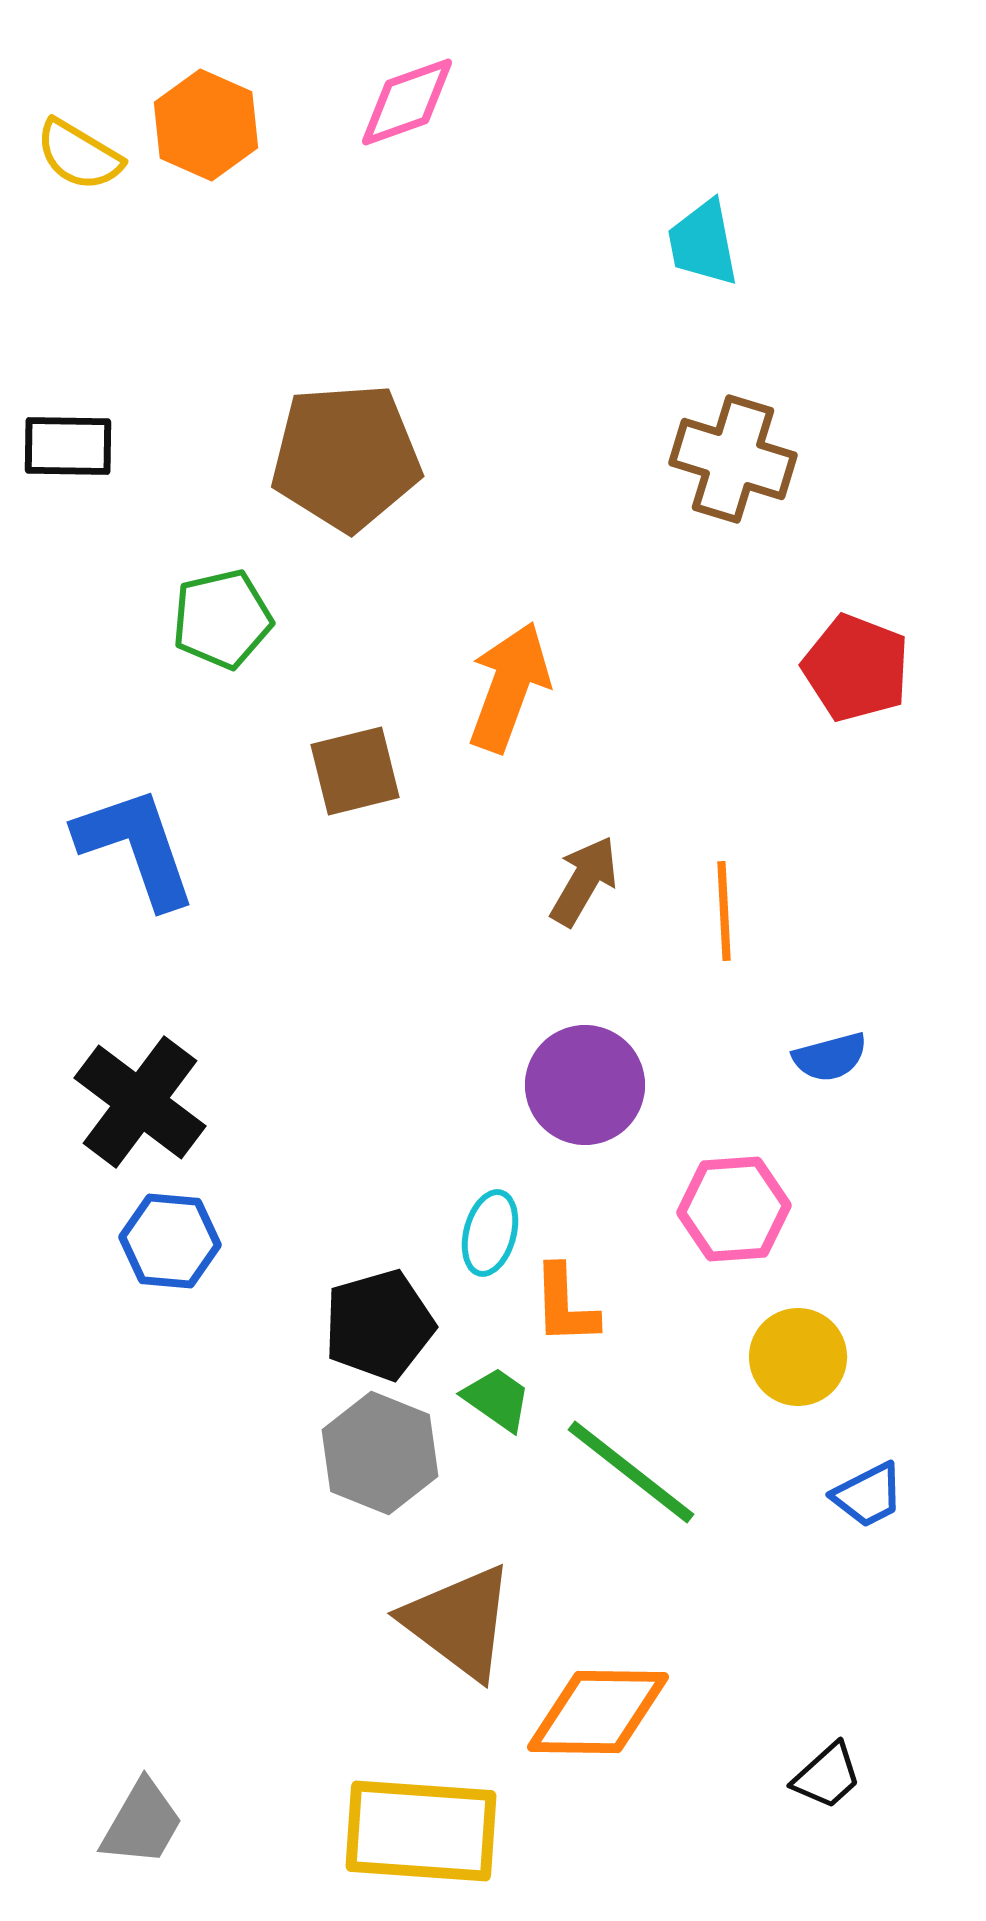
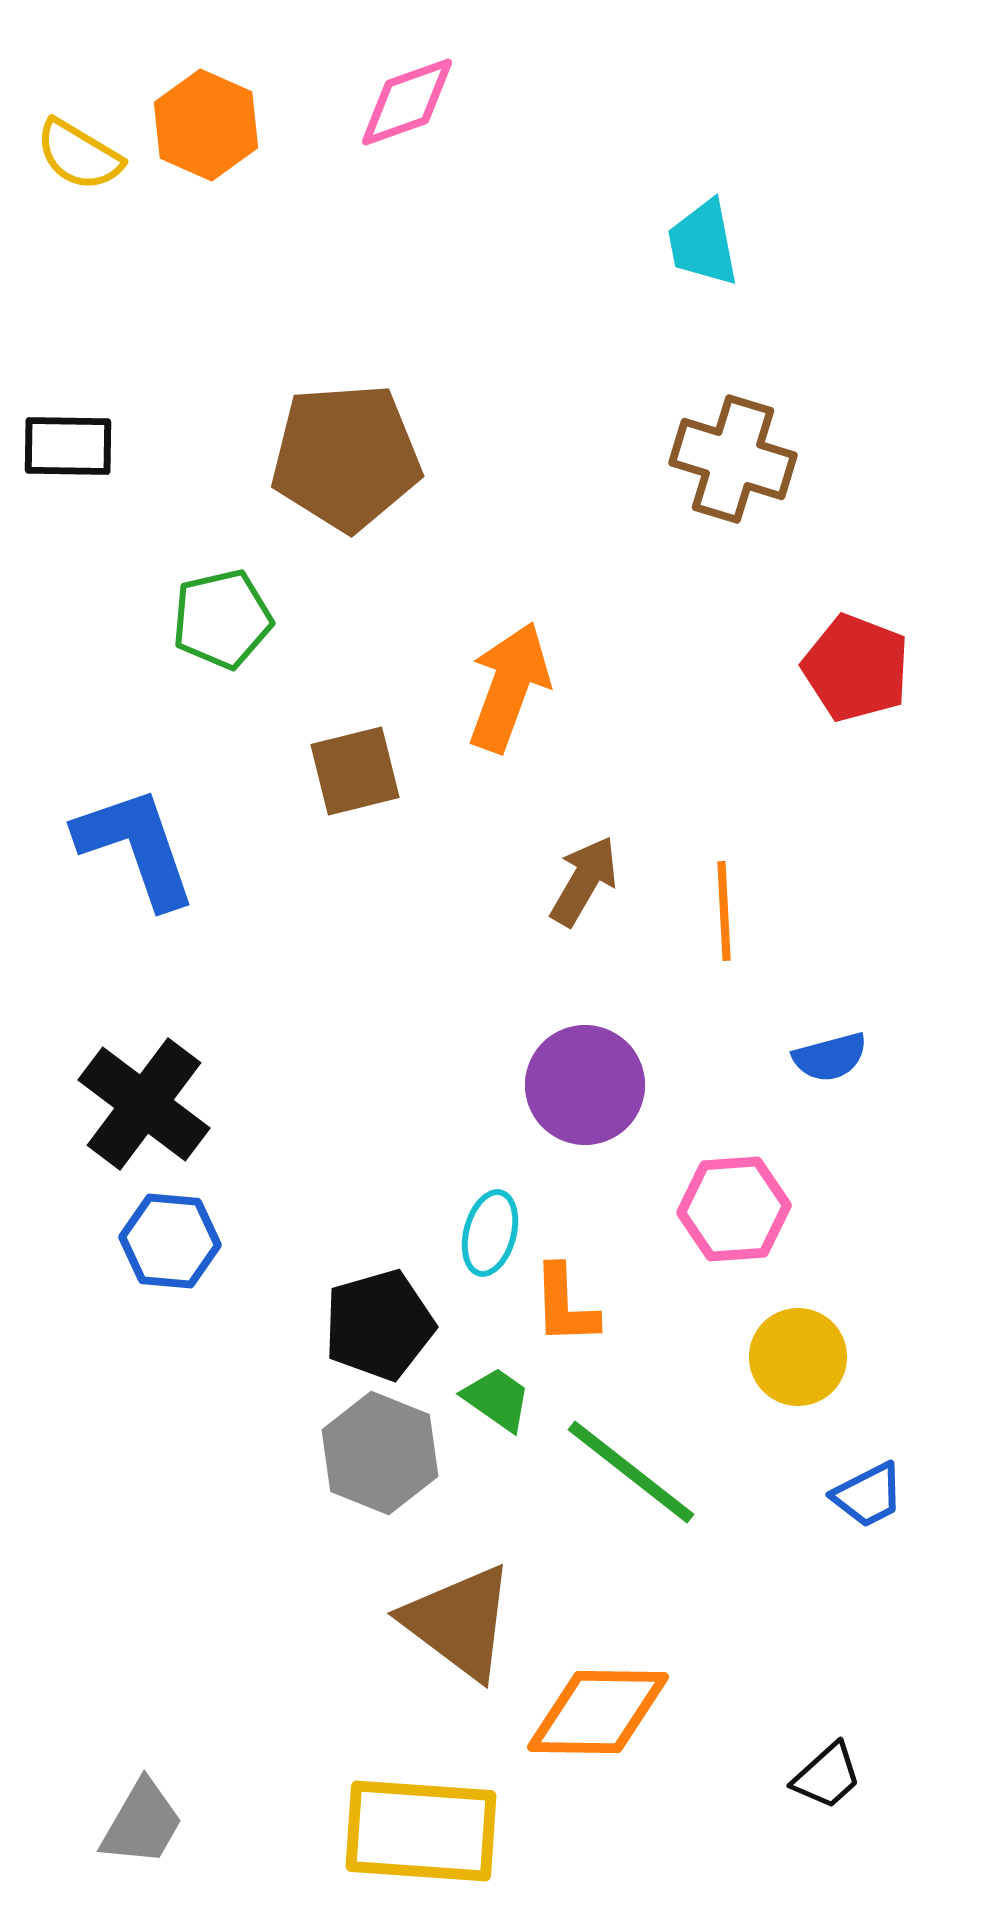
black cross: moved 4 px right, 2 px down
